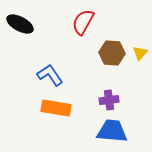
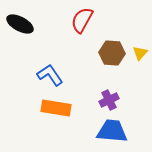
red semicircle: moved 1 px left, 2 px up
purple cross: rotated 18 degrees counterclockwise
